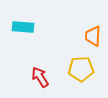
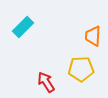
cyan rectangle: rotated 50 degrees counterclockwise
red arrow: moved 6 px right, 5 px down
